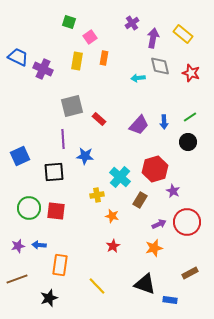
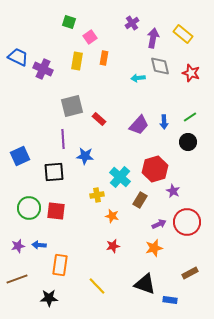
red star at (113, 246): rotated 16 degrees clockwise
black star at (49, 298): rotated 18 degrees clockwise
